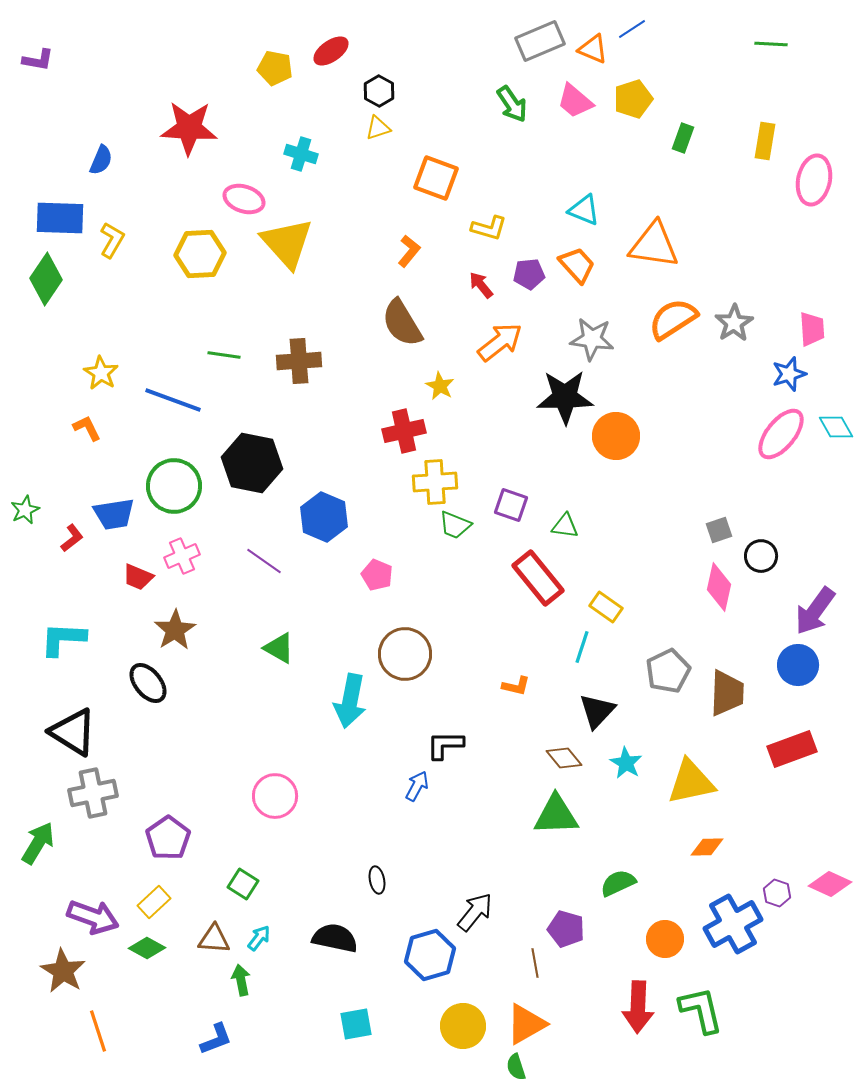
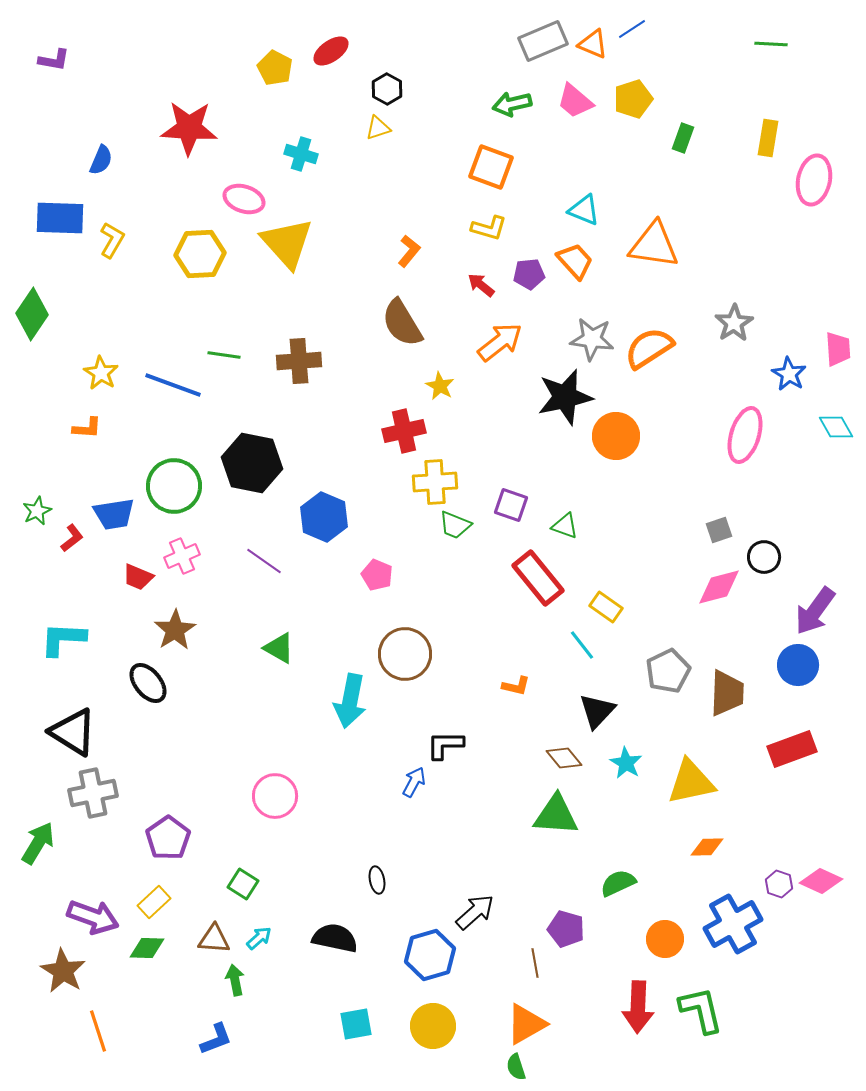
gray rectangle at (540, 41): moved 3 px right
orange triangle at (593, 49): moved 5 px up
purple L-shape at (38, 60): moved 16 px right
yellow pentagon at (275, 68): rotated 16 degrees clockwise
black hexagon at (379, 91): moved 8 px right, 2 px up
green arrow at (512, 104): rotated 111 degrees clockwise
yellow rectangle at (765, 141): moved 3 px right, 3 px up
orange square at (436, 178): moved 55 px right, 11 px up
orange trapezoid at (577, 265): moved 2 px left, 4 px up
green diamond at (46, 279): moved 14 px left, 35 px down
red arrow at (481, 285): rotated 12 degrees counterclockwise
orange semicircle at (673, 319): moved 24 px left, 29 px down
pink trapezoid at (812, 329): moved 26 px right, 20 px down
blue star at (789, 374): rotated 24 degrees counterclockwise
black star at (565, 397): rotated 12 degrees counterclockwise
blue line at (173, 400): moved 15 px up
orange L-shape at (87, 428): rotated 120 degrees clockwise
pink ellipse at (781, 434): moved 36 px left, 1 px down; rotated 22 degrees counterclockwise
green star at (25, 510): moved 12 px right, 1 px down
green triangle at (565, 526): rotated 12 degrees clockwise
black circle at (761, 556): moved 3 px right, 1 px down
pink diamond at (719, 587): rotated 63 degrees clockwise
cyan line at (582, 647): moved 2 px up; rotated 56 degrees counterclockwise
blue arrow at (417, 786): moved 3 px left, 4 px up
green triangle at (556, 815): rotated 6 degrees clockwise
pink diamond at (830, 884): moved 9 px left, 3 px up
purple hexagon at (777, 893): moved 2 px right, 9 px up
black arrow at (475, 912): rotated 9 degrees clockwise
cyan arrow at (259, 938): rotated 12 degrees clockwise
green diamond at (147, 948): rotated 27 degrees counterclockwise
green arrow at (241, 980): moved 6 px left
yellow circle at (463, 1026): moved 30 px left
